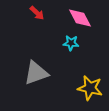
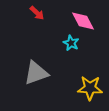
pink diamond: moved 3 px right, 3 px down
cyan star: rotated 21 degrees clockwise
yellow star: rotated 10 degrees counterclockwise
